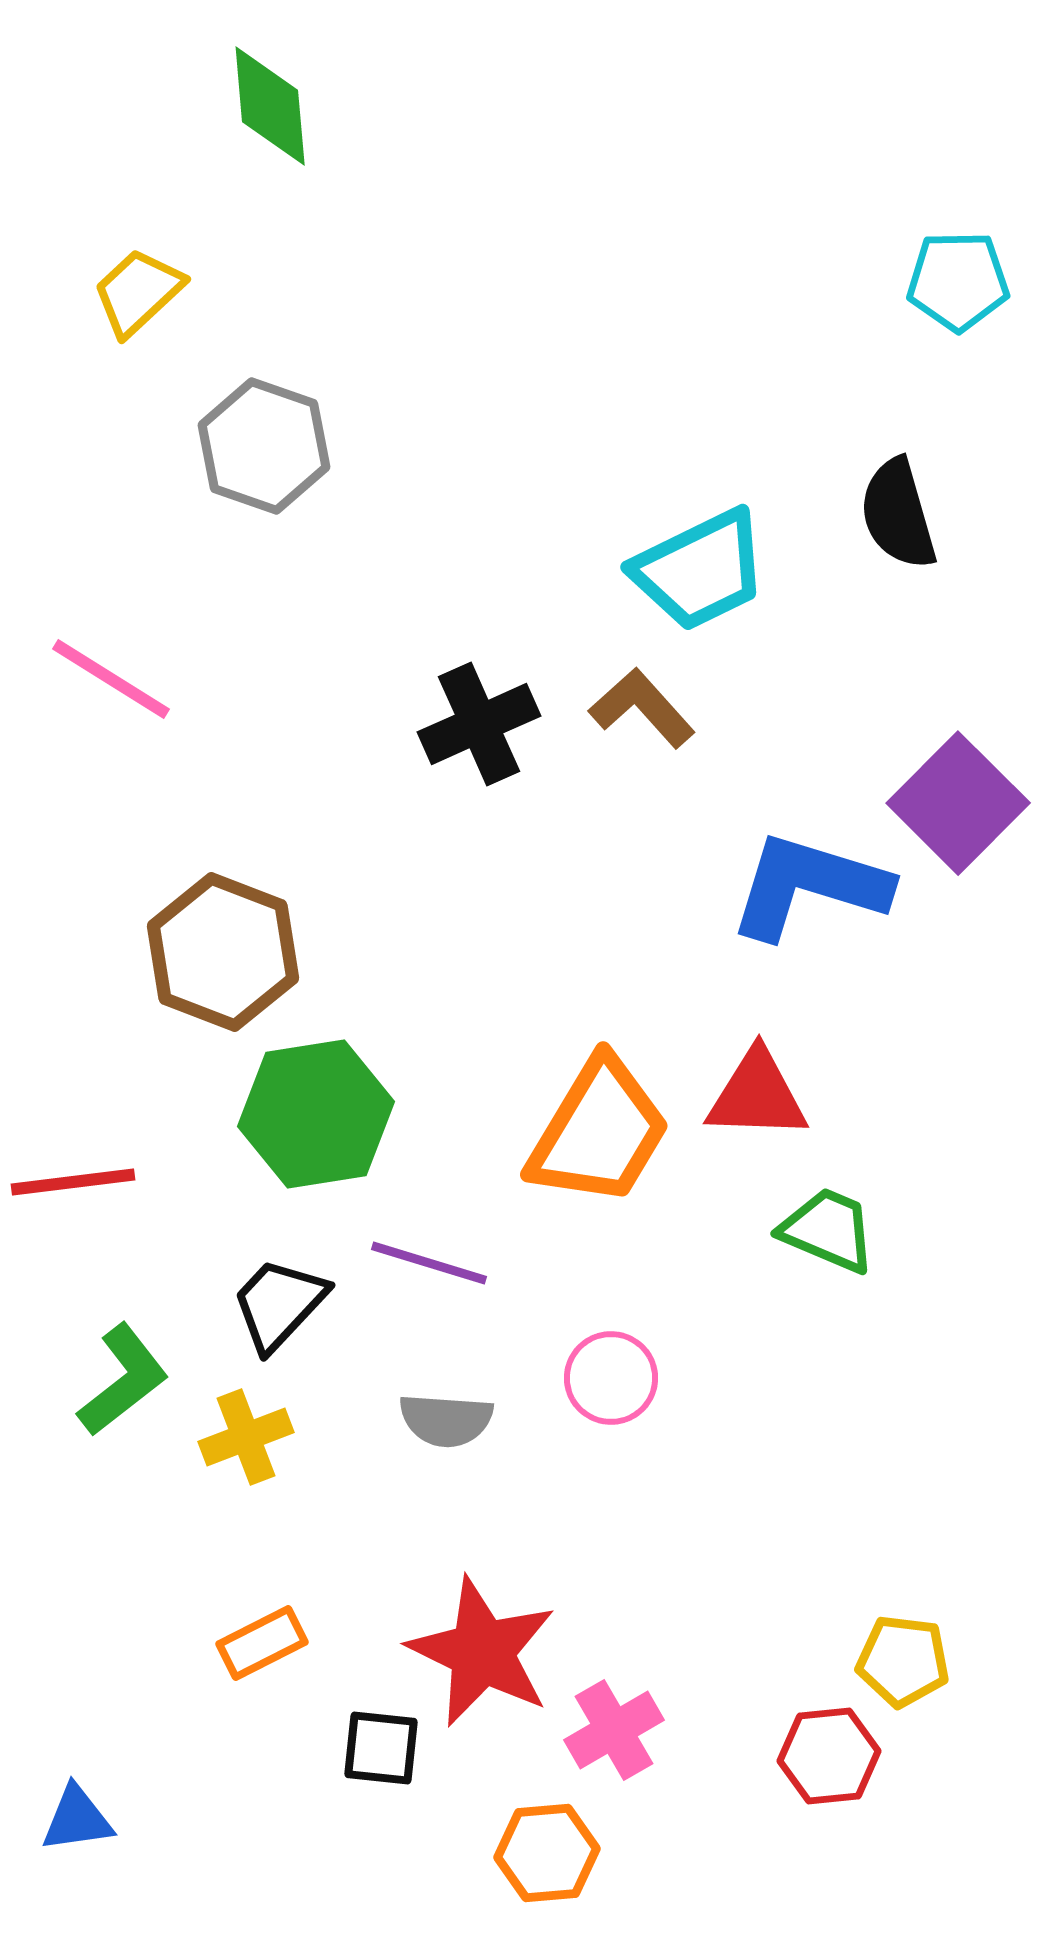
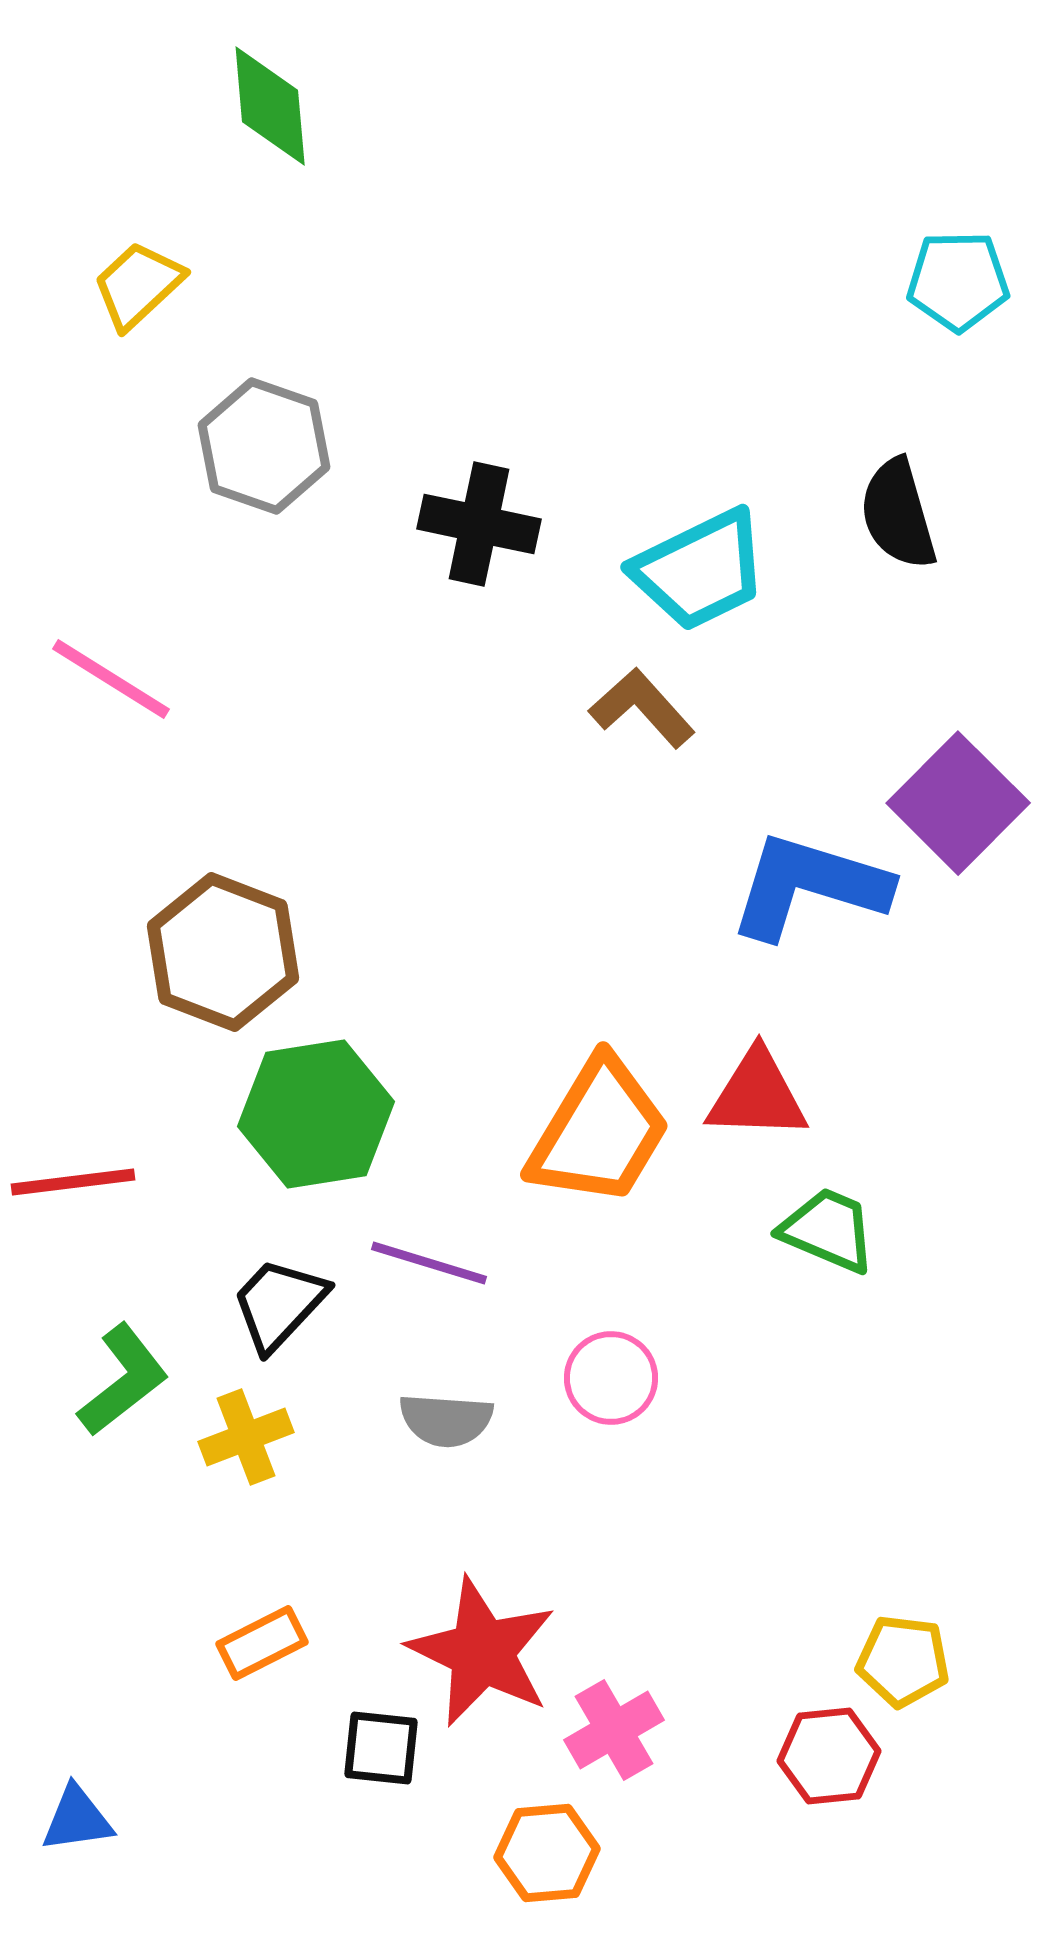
yellow trapezoid: moved 7 px up
black cross: moved 200 px up; rotated 36 degrees clockwise
